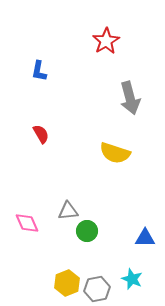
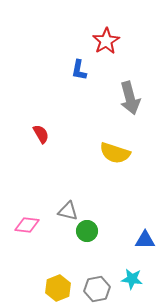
blue L-shape: moved 40 px right, 1 px up
gray triangle: rotated 20 degrees clockwise
pink diamond: moved 2 px down; rotated 60 degrees counterclockwise
blue triangle: moved 2 px down
cyan star: rotated 15 degrees counterclockwise
yellow hexagon: moved 9 px left, 5 px down
